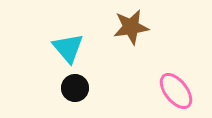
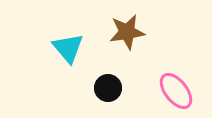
brown star: moved 4 px left, 5 px down
black circle: moved 33 px right
